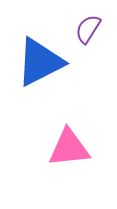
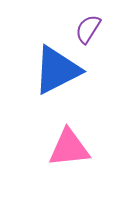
blue triangle: moved 17 px right, 8 px down
